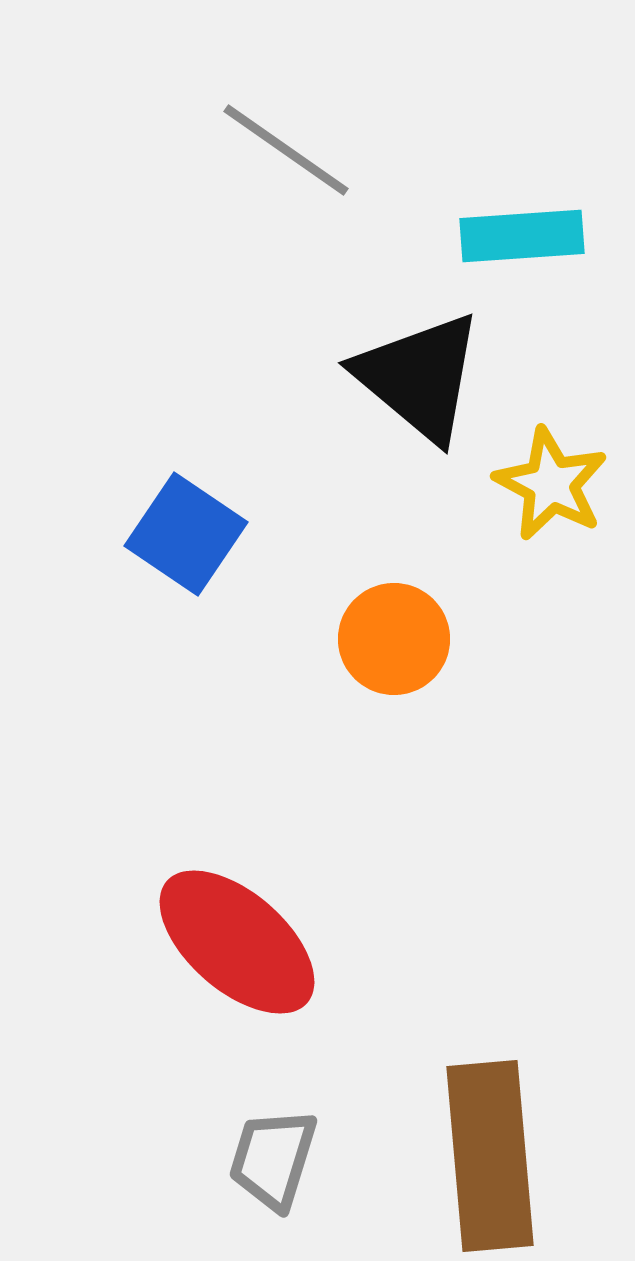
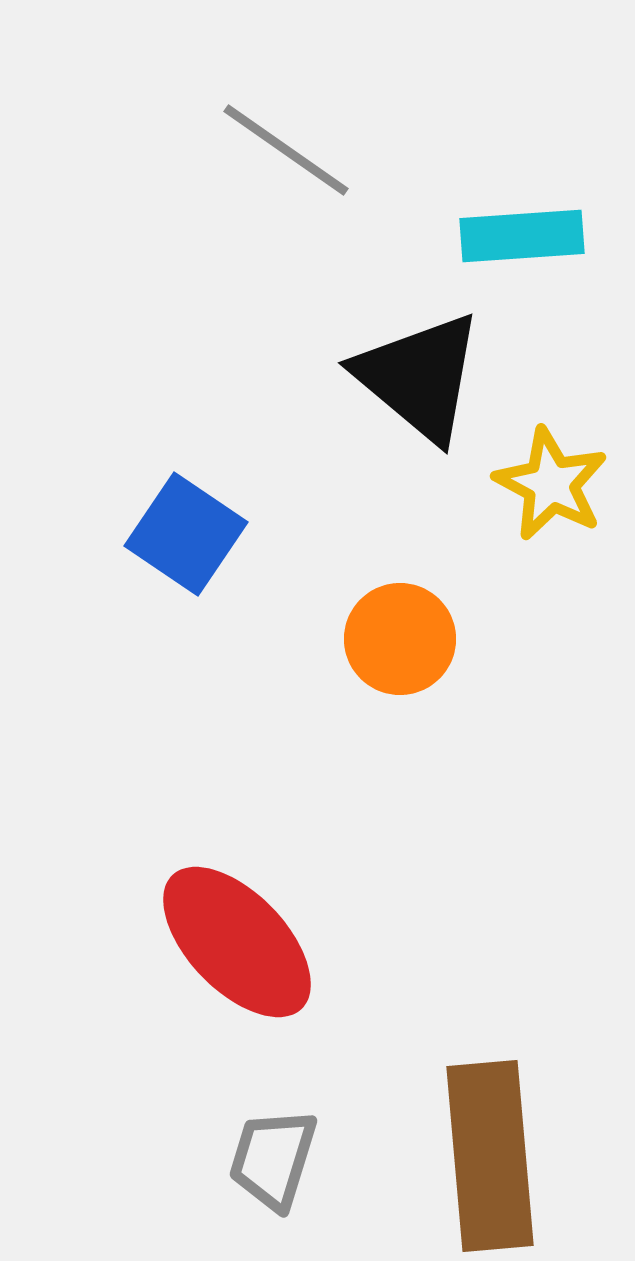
orange circle: moved 6 px right
red ellipse: rotated 5 degrees clockwise
